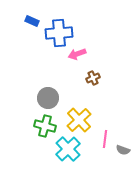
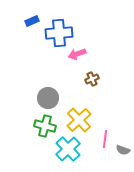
blue rectangle: rotated 48 degrees counterclockwise
brown cross: moved 1 px left, 1 px down
